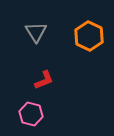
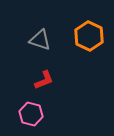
gray triangle: moved 4 px right, 8 px down; rotated 40 degrees counterclockwise
